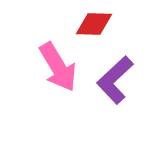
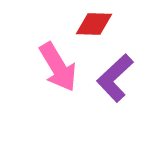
purple L-shape: moved 2 px up
